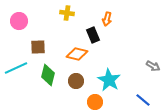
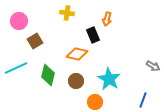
brown square: moved 3 px left, 6 px up; rotated 28 degrees counterclockwise
cyan star: moved 1 px up
blue line: rotated 70 degrees clockwise
